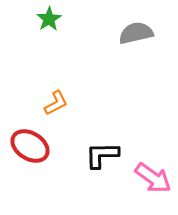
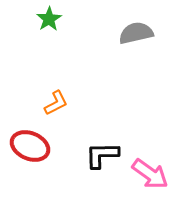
red ellipse: rotated 9 degrees counterclockwise
pink arrow: moved 3 px left, 4 px up
